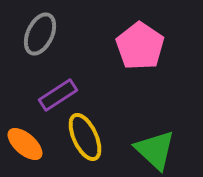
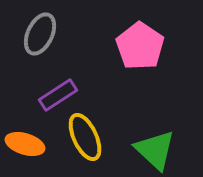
orange ellipse: rotated 24 degrees counterclockwise
